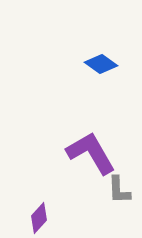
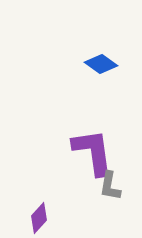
purple L-shape: moved 2 px right, 1 px up; rotated 22 degrees clockwise
gray L-shape: moved 9 px left, 4 px up; rotated 12 degrees clockwise
